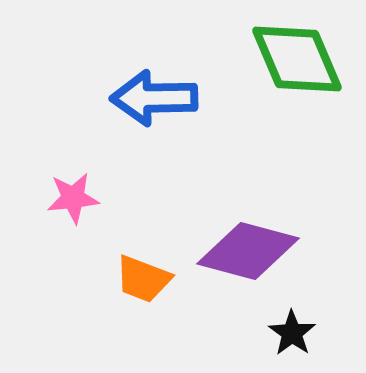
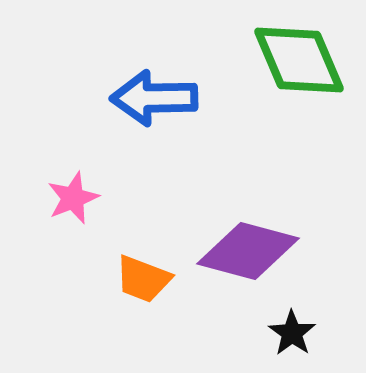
green diamond: moved 2 px right, 1 px down
pink star: rotated 16 degrees counterclockwise
